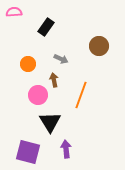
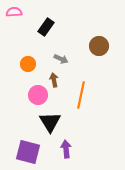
orange line: rotated 8 degrees counterclockwise
